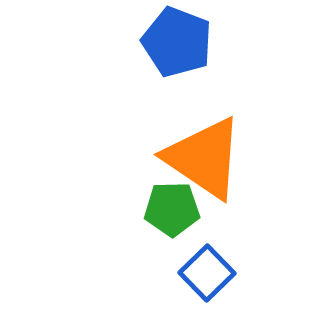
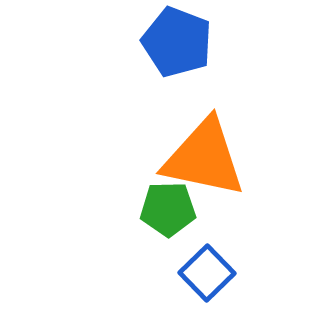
orange triangle: rotated 22 degrees counterclockwise
green pentagon: moved 4 px left
